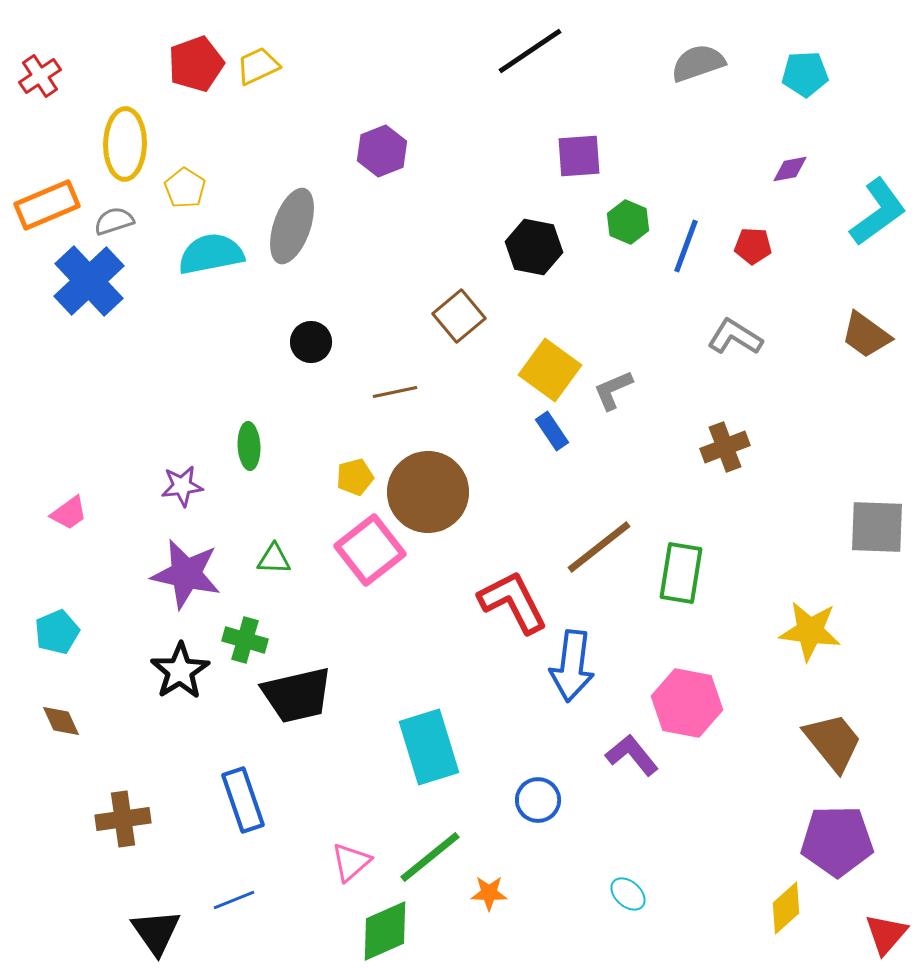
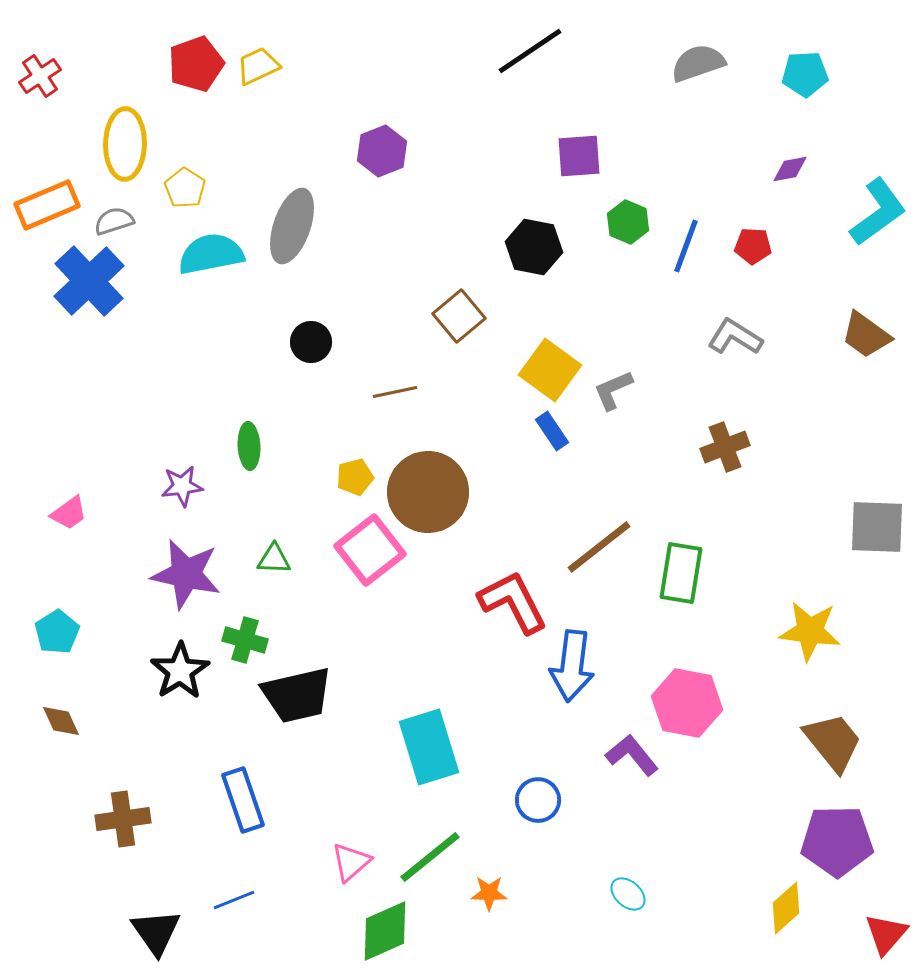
cyan pentagon at (57, 632): rotated 9 degrees counterclockwise
